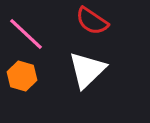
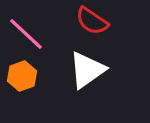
white triangle: rotated 9 degrees clockwise
orange hexagon: rotated 24 degrees clockwise
